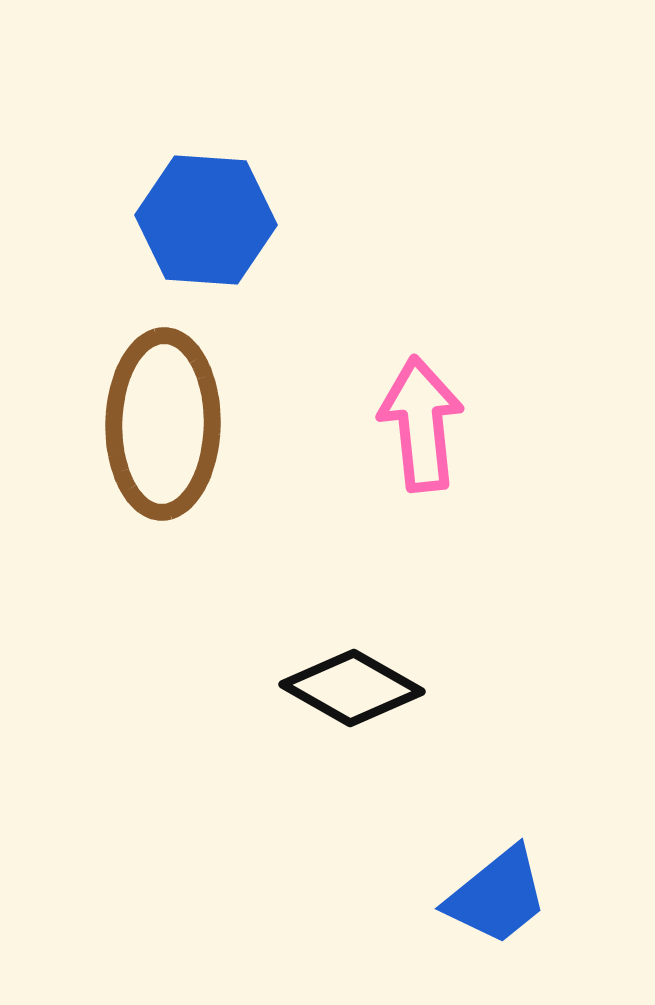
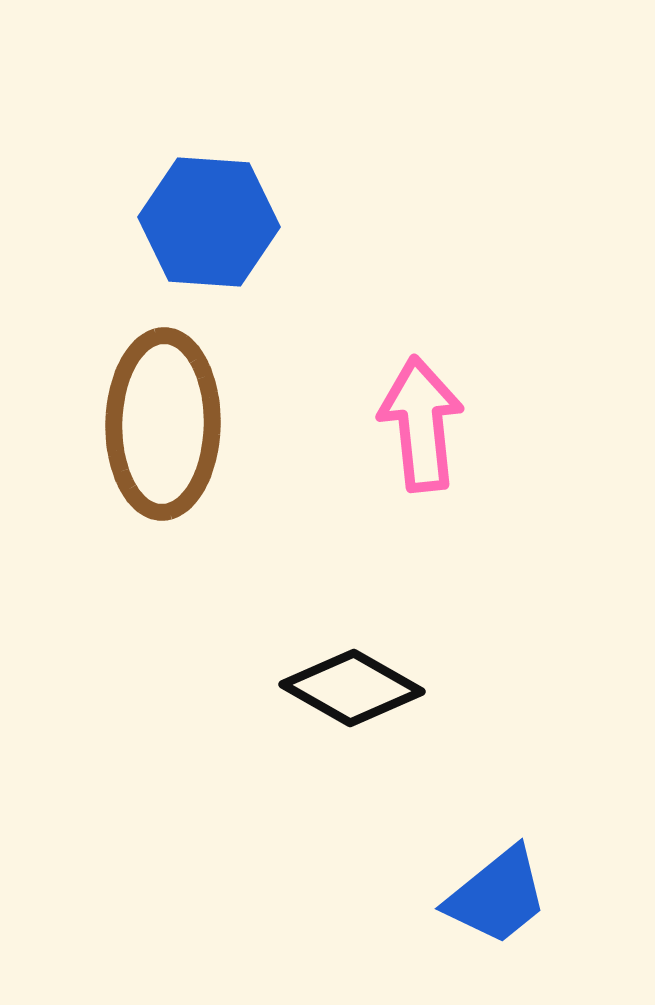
blue hexagon: moved 3 px right, 2 px down
